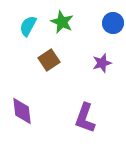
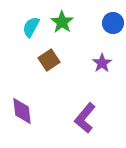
green star: rotated 10 degrees clockwise
cyan semicircle: moved 3 px right, 1 px down
purple star: rotated 18 degrees counterclockwise
purple L-shape: rotated 20 degrees clockwise
